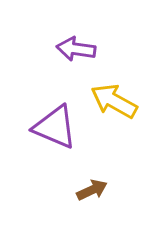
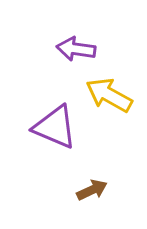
yellow arrow: moved 5 px left, 6 px up
